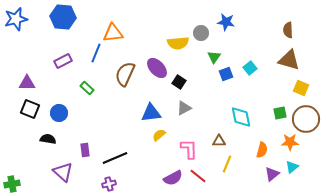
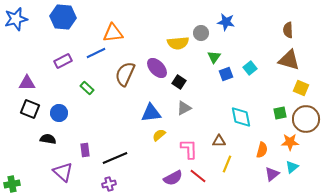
blue line at (96, 53): rotated 42 degrees clockwise
